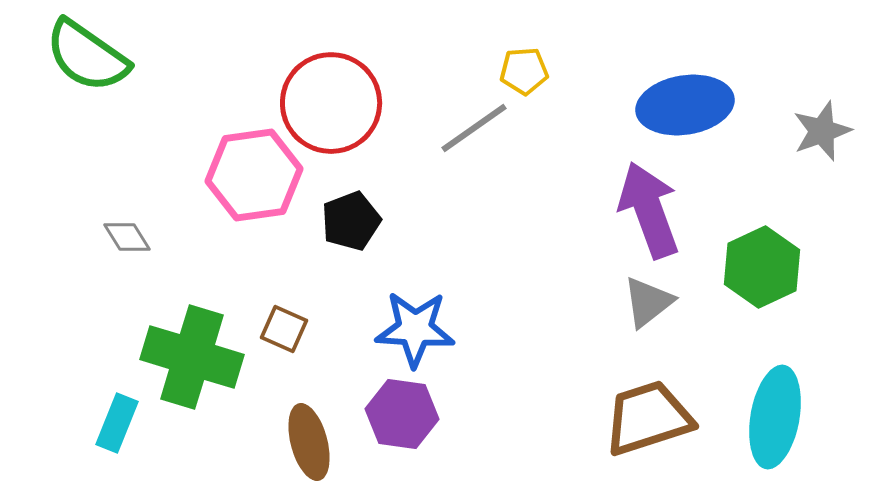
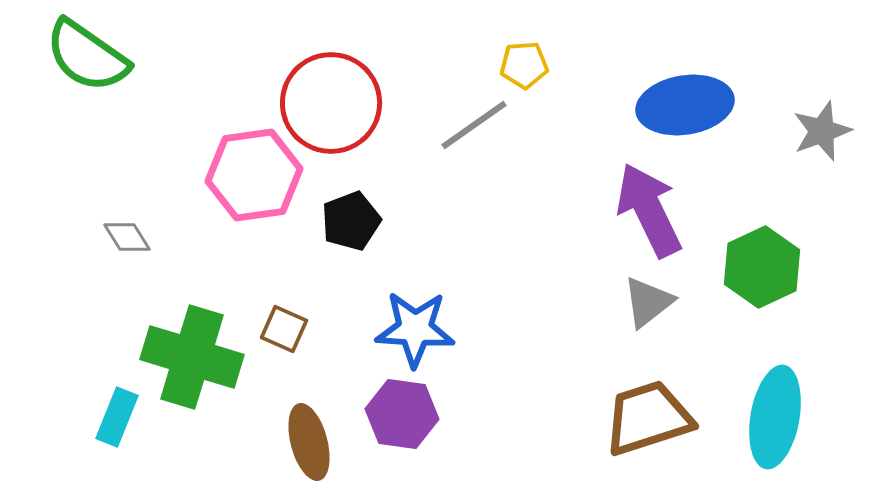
yellow pentagon: moved 6 px up
gray line: moved 3 px up
purple arrow: rotated 6 degrees counterclockwise
cyan rectangle: moved 6 px up
